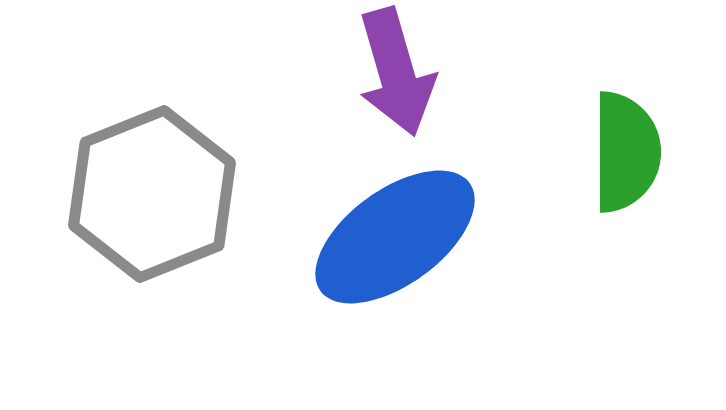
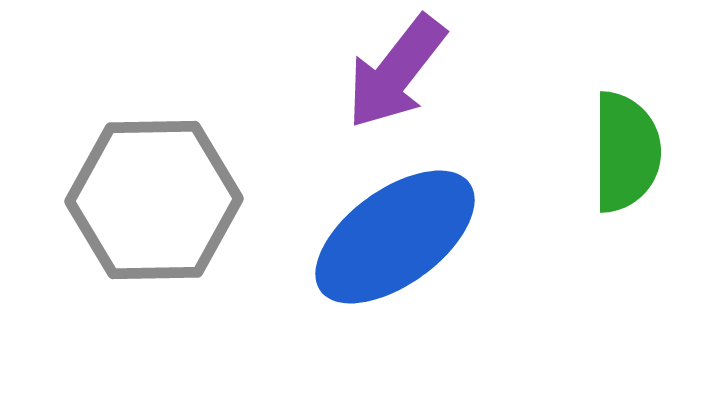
purple arrow: rotated 54 degrees clockwise
gray hexagon: moved 2 px right, 6 px down; rotated 21 degrees clockwise
